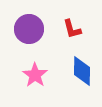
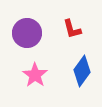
purple circle: moved 2 px left, 4 px down
blue diamond: rotated 36 degrees clockwise
